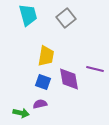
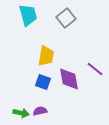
purple line: rotated 24 degrees clockwise
purple semicircle: moved 7 px down
